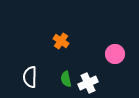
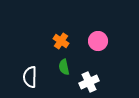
pink circle: moved 17 px left, 13 px up
green semicircle: moved 2 px left, 12 px up
white cross: moved 1 px right, 1 px up
